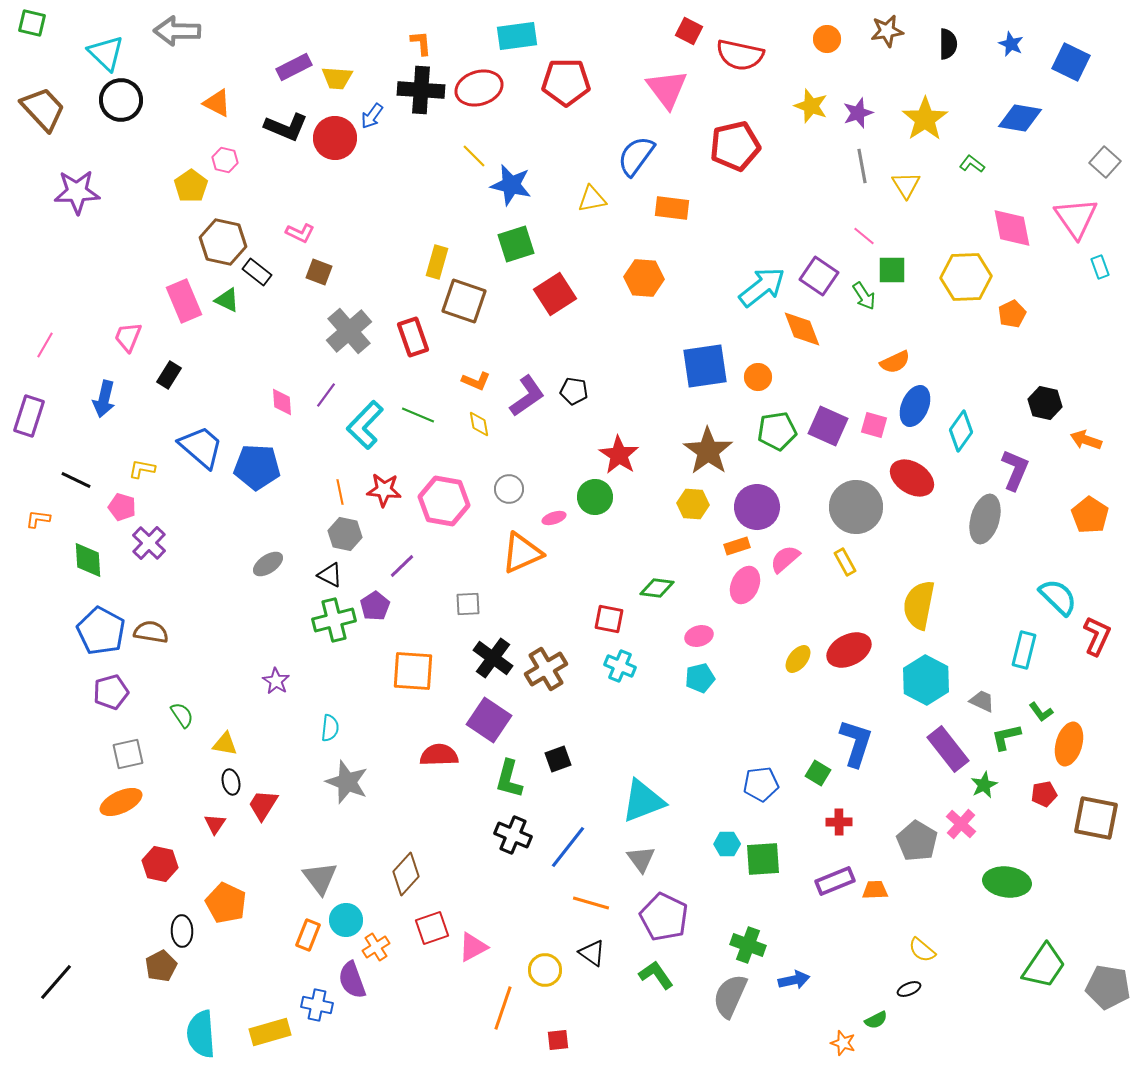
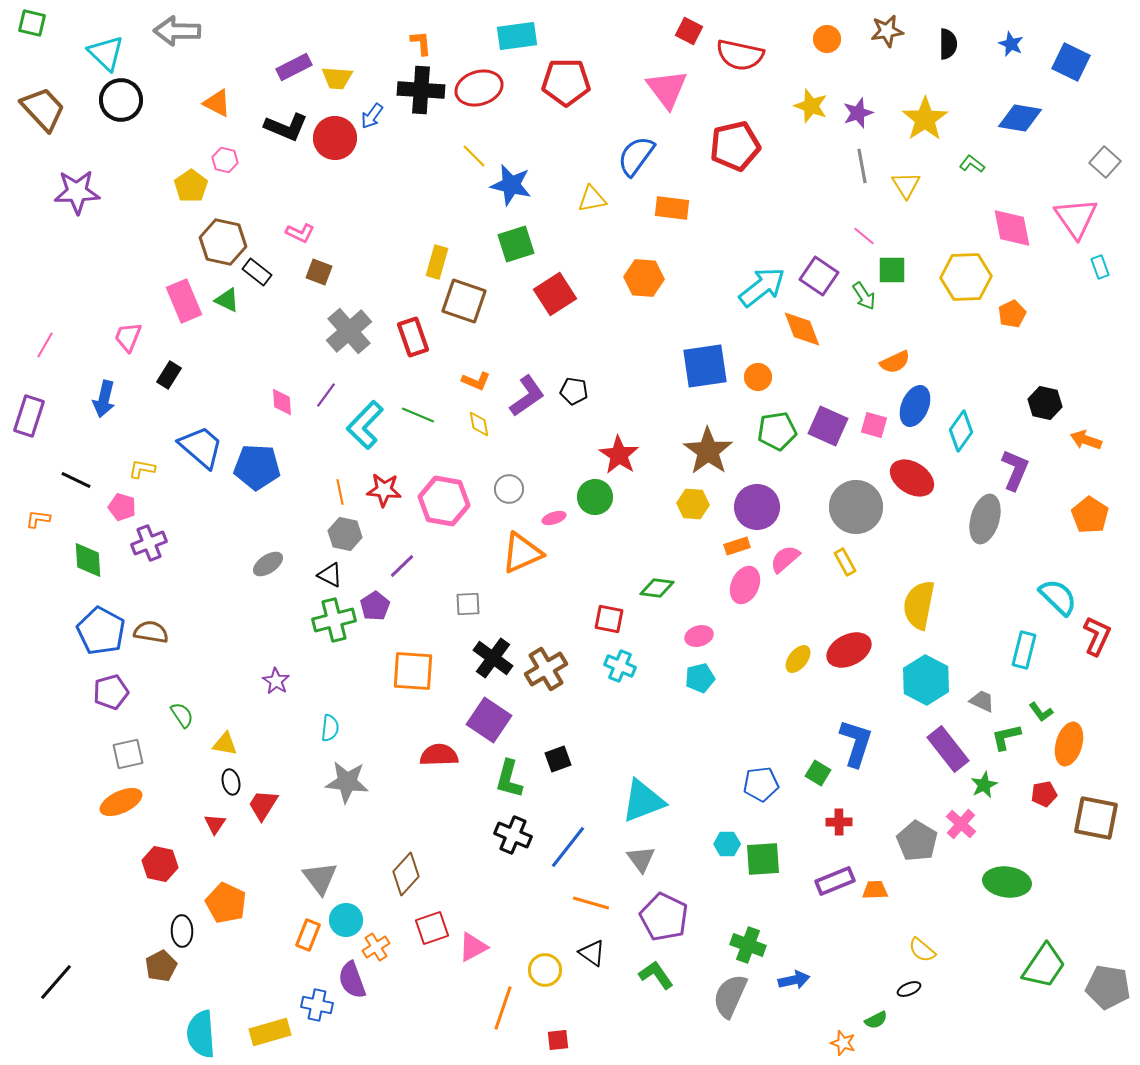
purple cross at (149, 543): rotated 24 degrees clockwise
gray star at (347, 782): rotated 15 degrees counterclockwise
